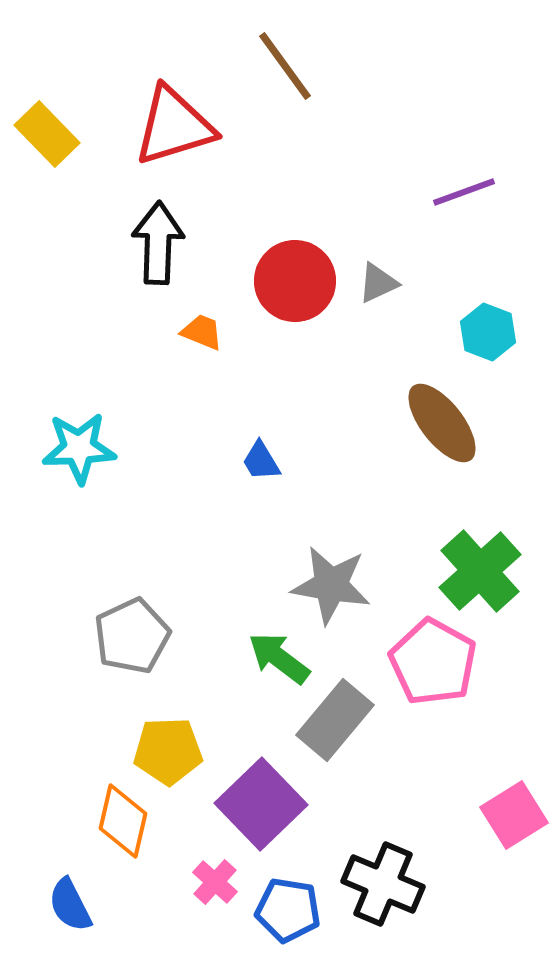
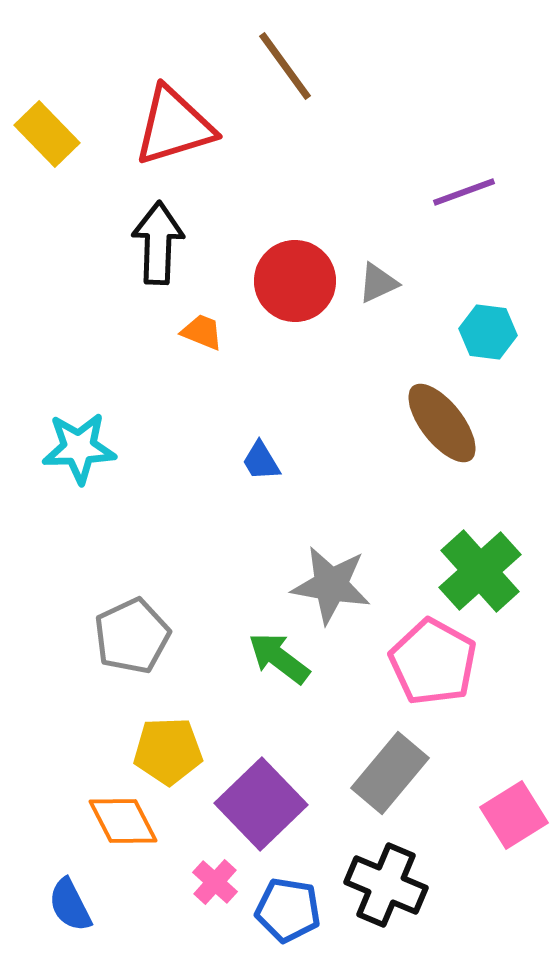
cyan hexagon: rotated 14 degrees counterclockwise
gray rectangle: moved 55 px right, 53 px down
orange diamond: rotated 40 degrees counterclockwise
black cross: moved 3 px right, 1 px down
